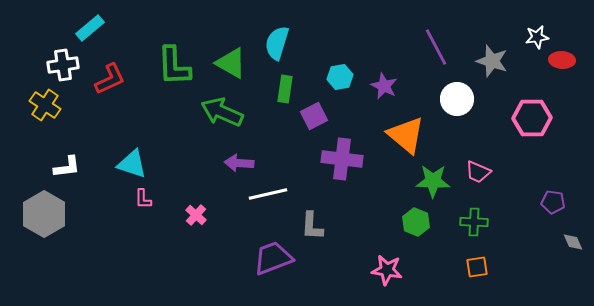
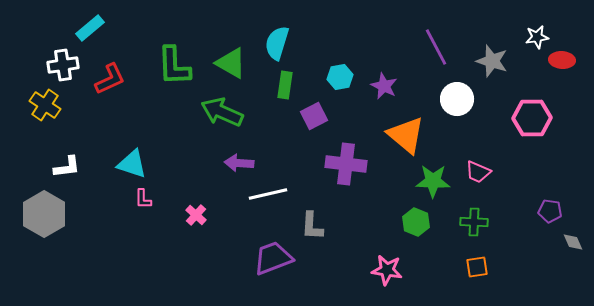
green rectangle: moved 4 px up
purple cross: moved 4 px right, 5 px down
purple pentagon: moved 3 px left, 9 px down
